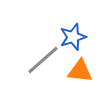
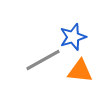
gray line: rotated 12 degrees clockwise
